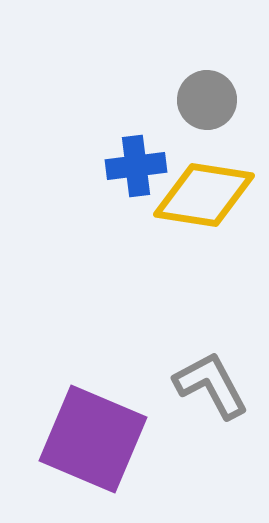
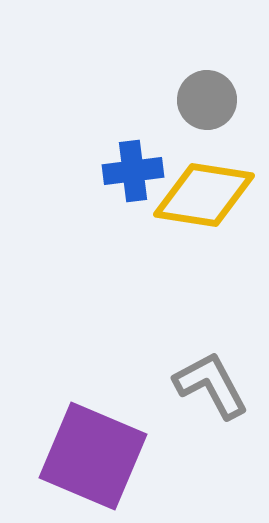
blue cross: moved 3 px left, 5 px down
purple square: moved 17 px down
